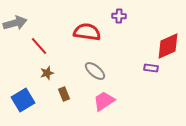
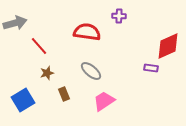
gray ellipse: moved 4 px left
